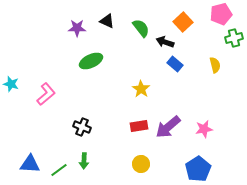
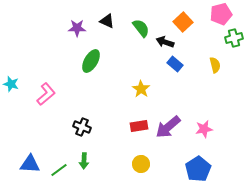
green ellipse: rotated 35 degrees counterclockwise
